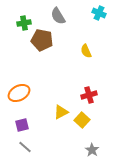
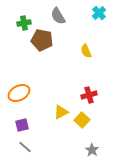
cyan cross: rotated 24 degrees clockwise
